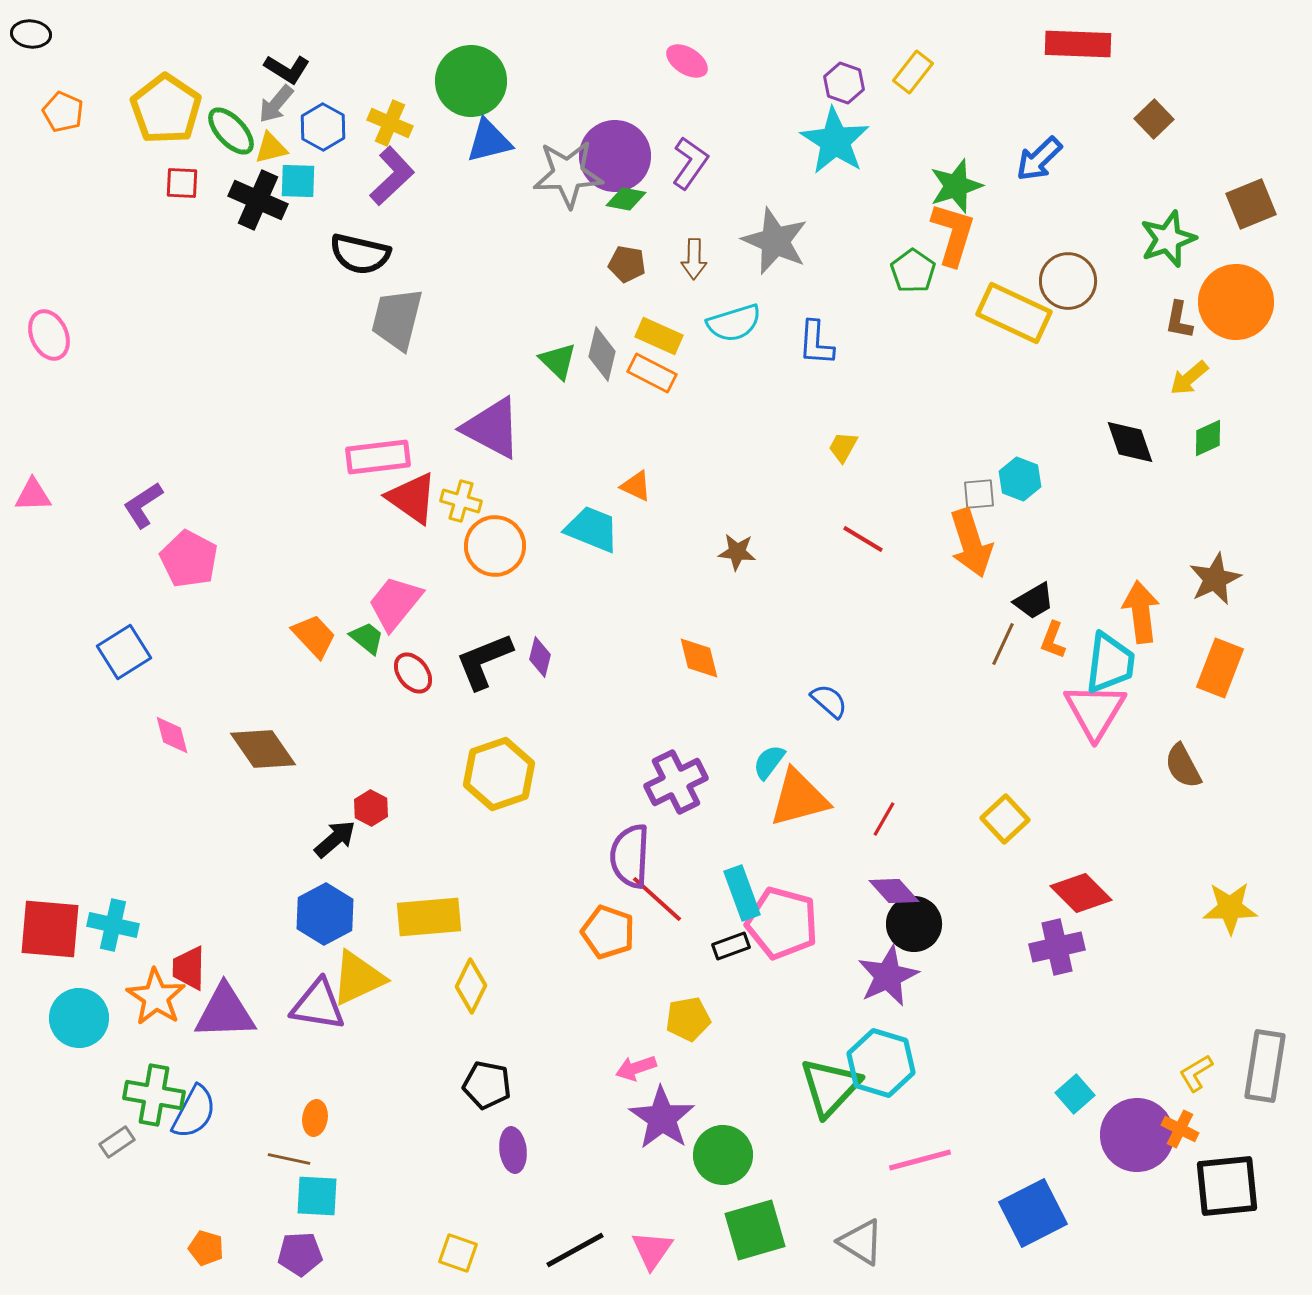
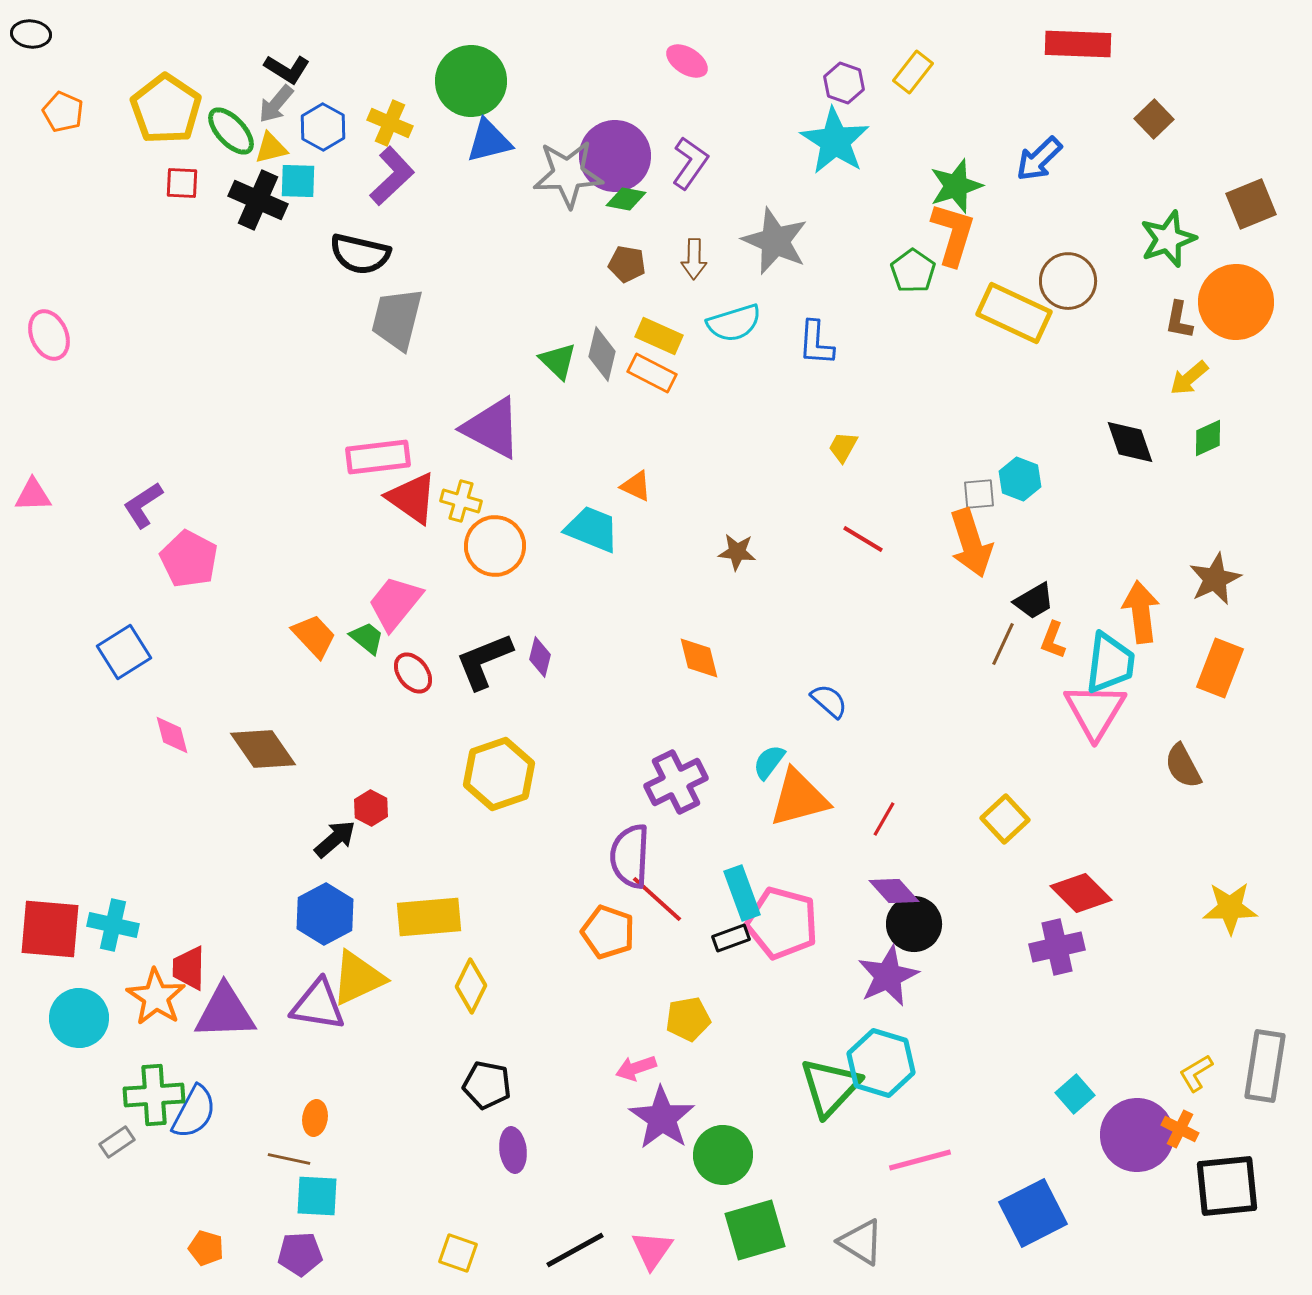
black rectangle at (731, 946): moved 8 px up
green cross at (154, 1095): rotated 14 degrees counterclockwise
